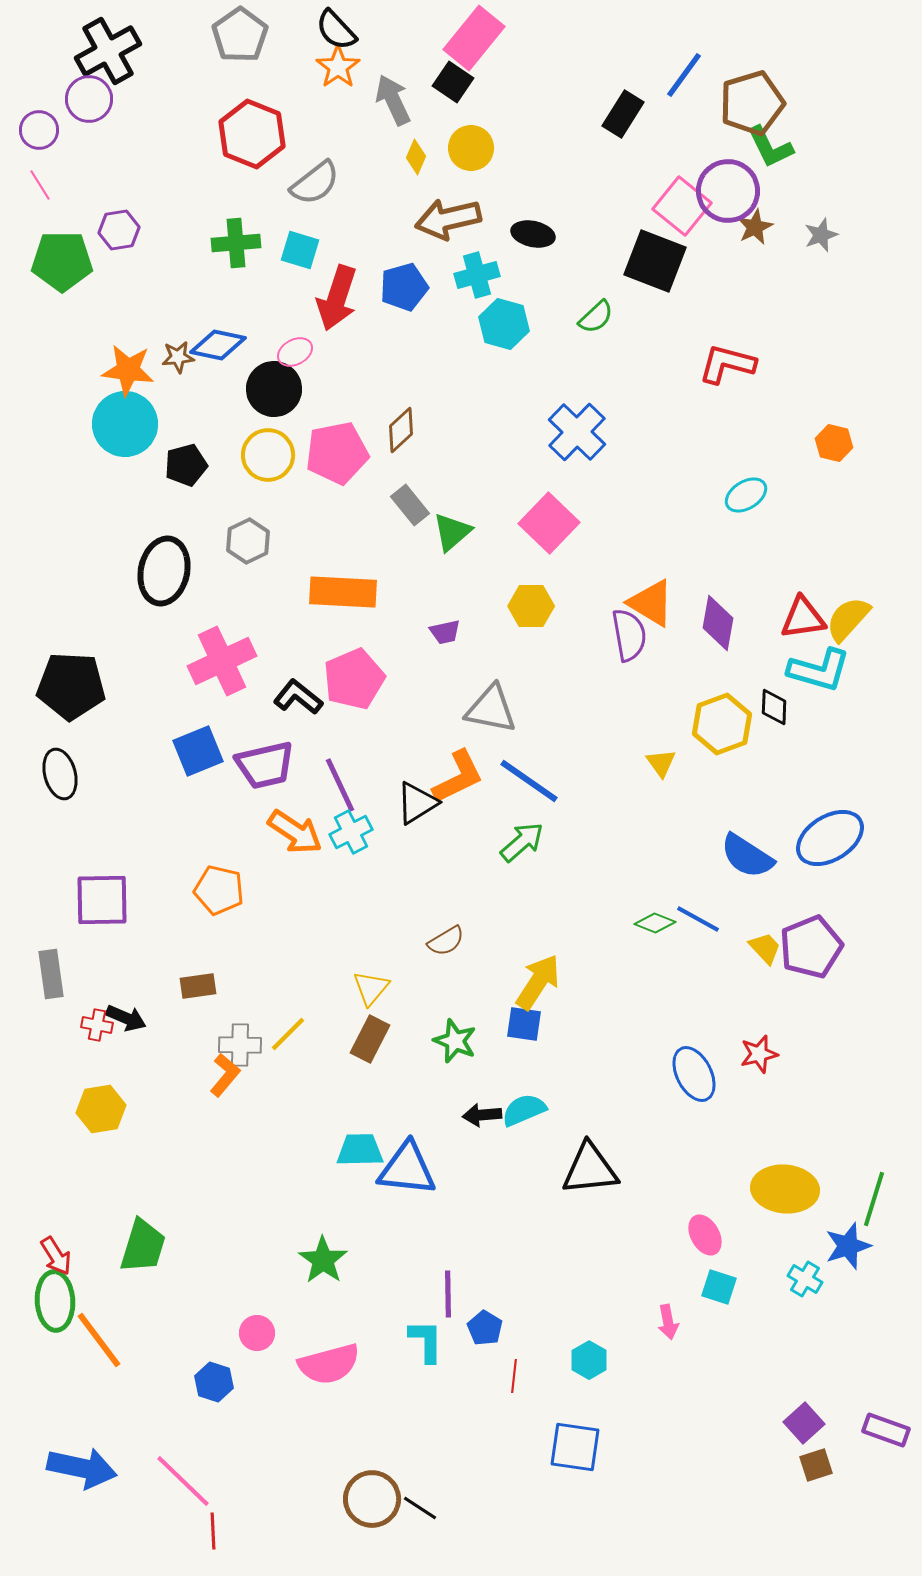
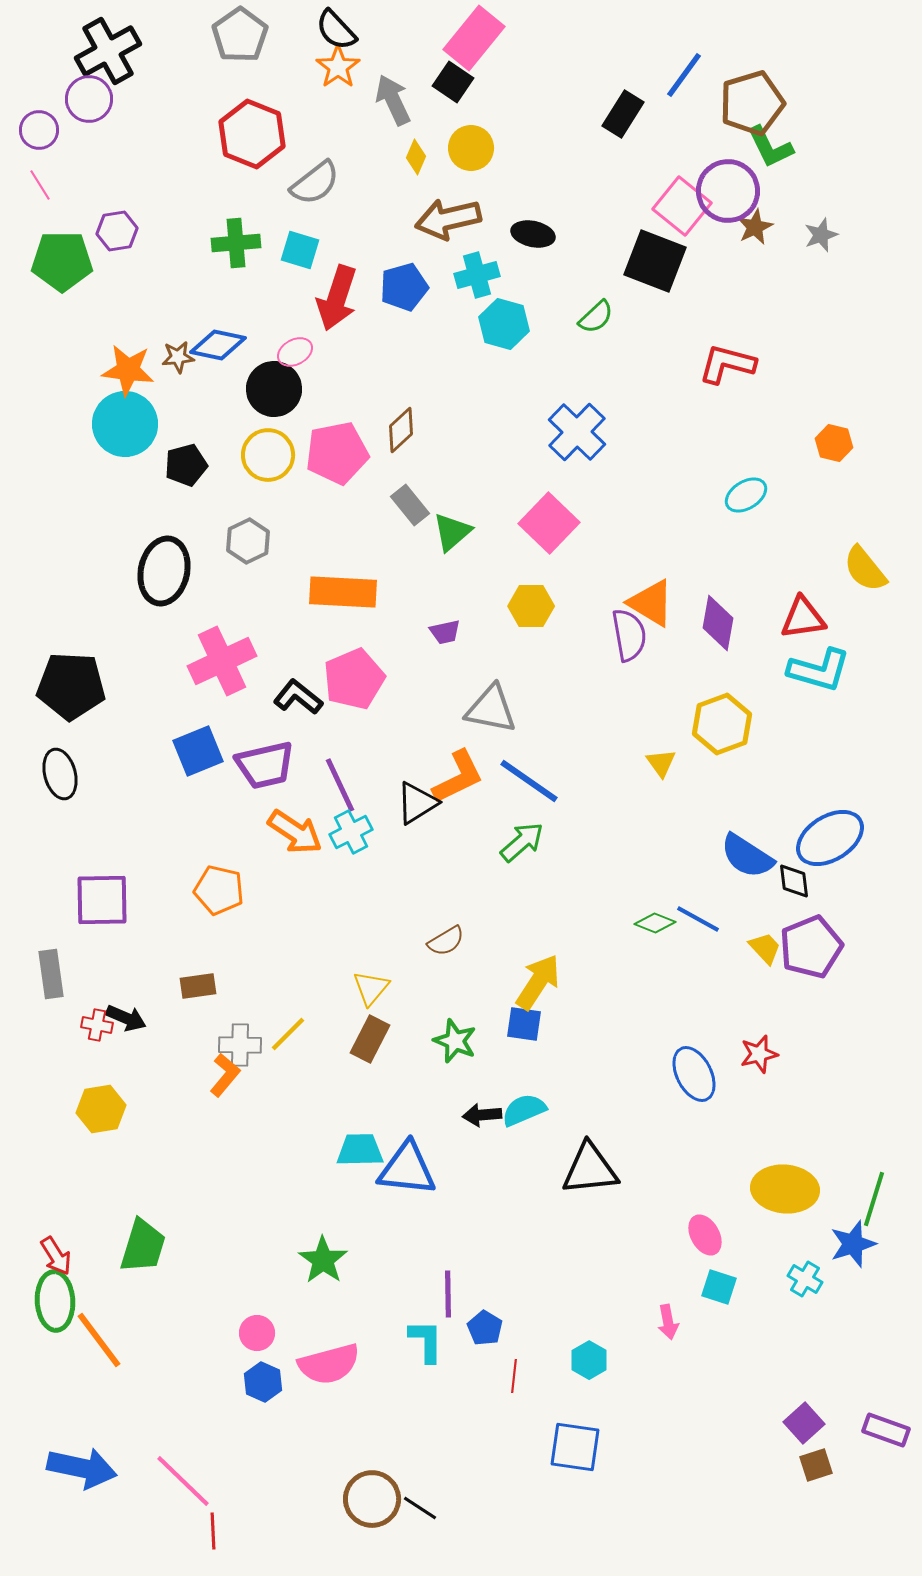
purple hexagon at (119, 230): moved 2 px left, 1 px down
yellow semicircle at (848, 619): moved 17 px right, 50 px up; rotated 81 degrees counterclockwise
black diamond at (774, 707): moved 20 px right, 174 px down; rotated 9 degrees counterclockwise
blue star at (848, 1246): moved 5 px right, 2 px up
blue hexagon at (214, 1382): moved 49 px right; rotated 6 degrees clockwise
